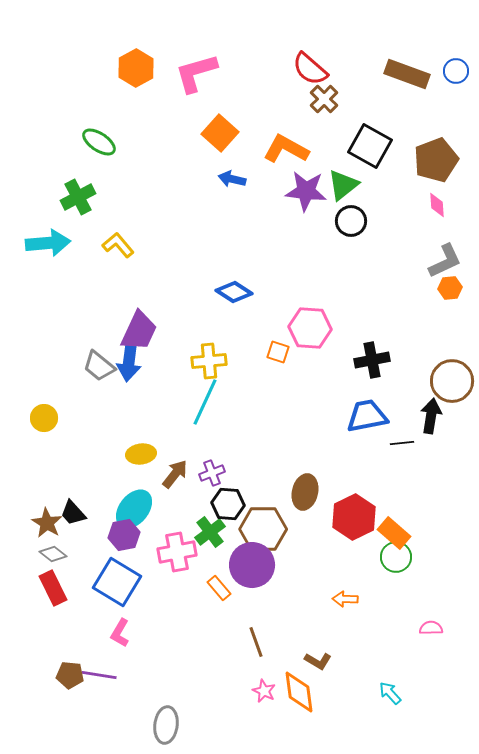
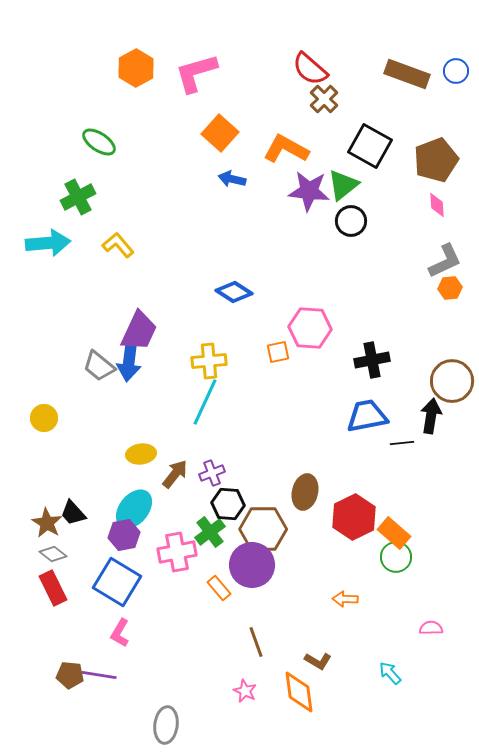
purple star at (306, 191): moved 3 px right
orange square at (278, 352): rotated 30 degrees counterclockwise
pink star at (264, 691): moved 19 px left
cyan arrow at (390, 693): moved 20 px up
